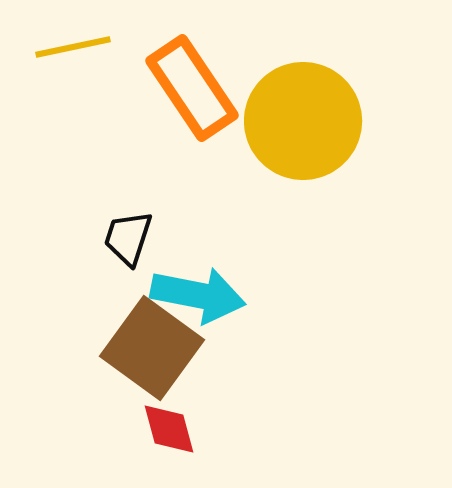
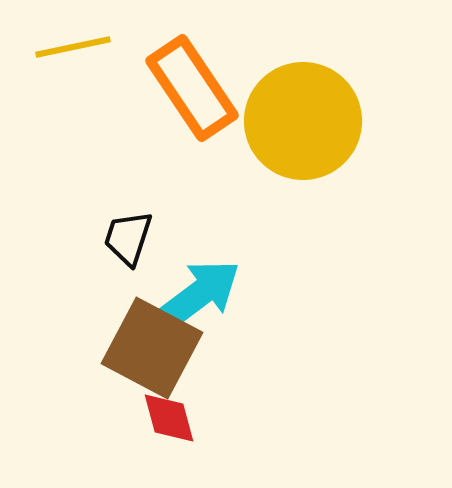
cyan arrow: rotated 48 degrees counterclockwise
brown square: rotated 8 degrees counterclockwise
red diamond: moved 11 px up
